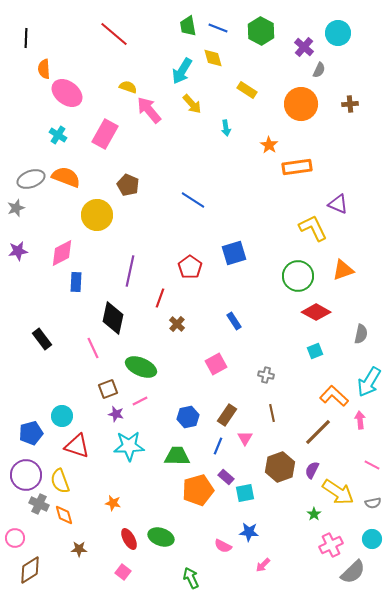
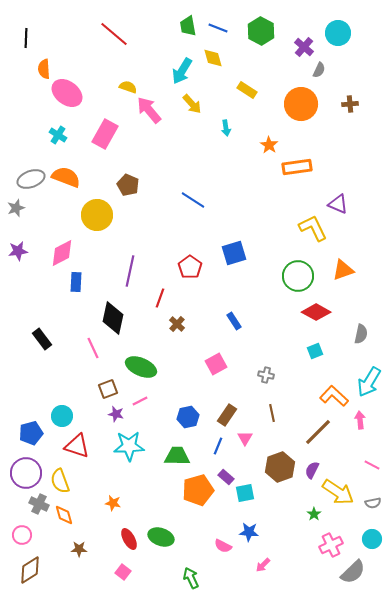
purple circle at (26, 475): moved 2 px up
pink circle at (15, 538): moved 7 px right, 3 px up
